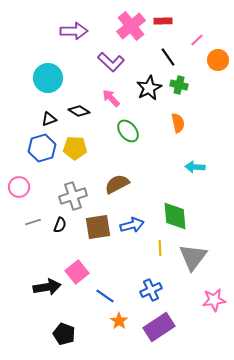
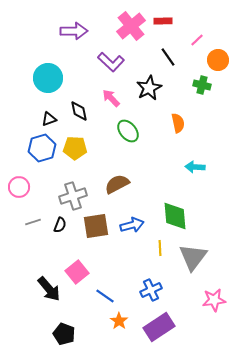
green cross: moved 23 px right
black diamond: rotated 45 degrees clockwise
brown square: moved 2 px left, 1 px up
black arrow: moved 2 px right, 2 px down; rotated 60 degrees clockwise
